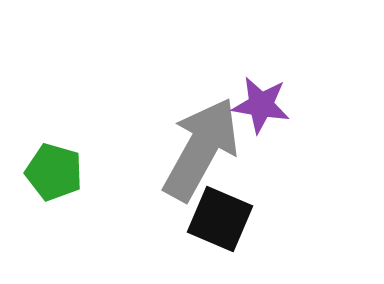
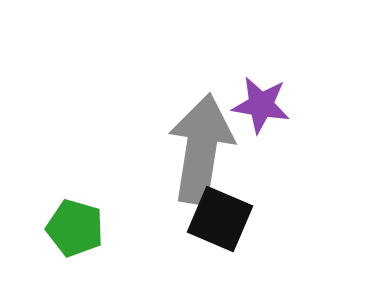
gray arrow: rotated 20 degrees counterclockwise
green pentagon: moved 21 px right, 56 px down
